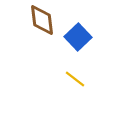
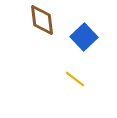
blue square: moved 6 px right
